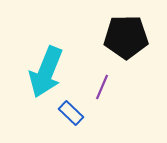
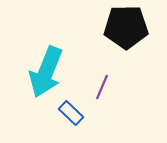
black pentagon: moved 10 px up
